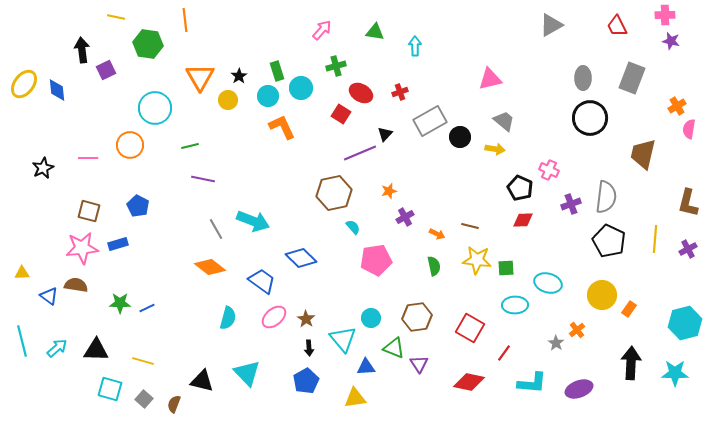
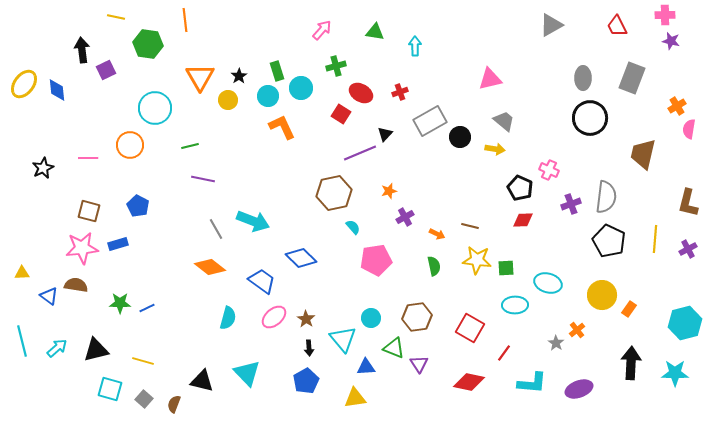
black triangle at (96, 350): rotated 16 degrees counterclockwise
